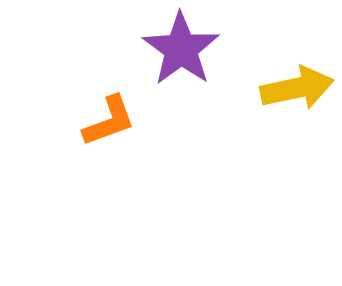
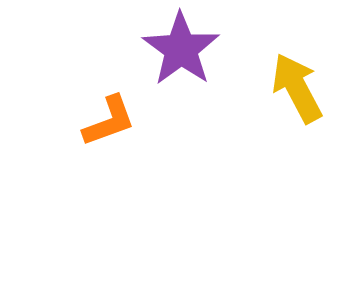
yellow arrow: rotated 106 degrees counterclockwise
